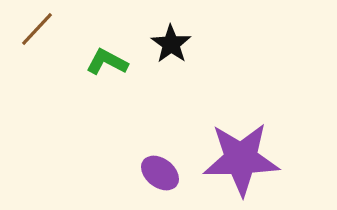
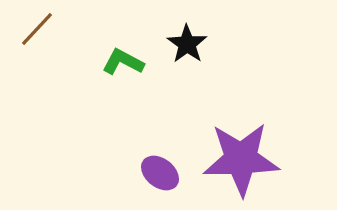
black star: moved 16 px right
green L-shape: moved 16 px right
